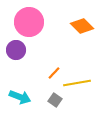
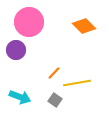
orange diamond: moved 2 px right
